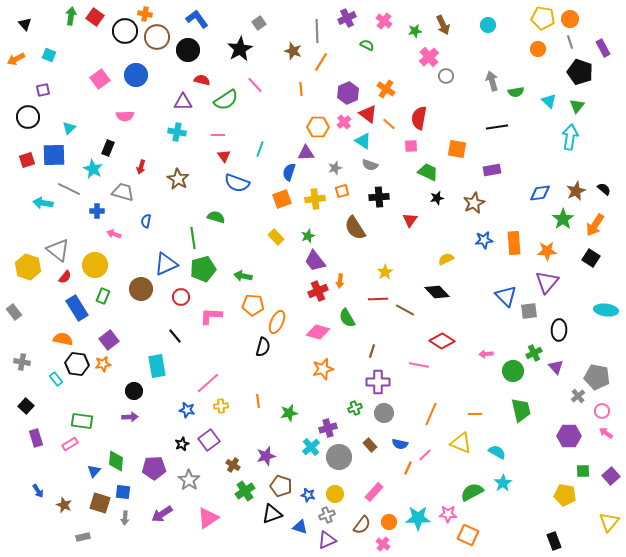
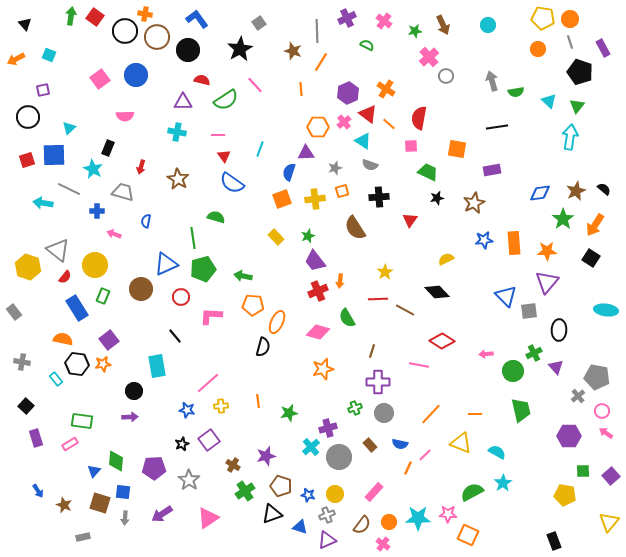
blue semicircle at (237, 183): moved 5 px left; rotated 15 degrees clockwise
orange line at (431, 414): rotated 20 degrees clockwise
